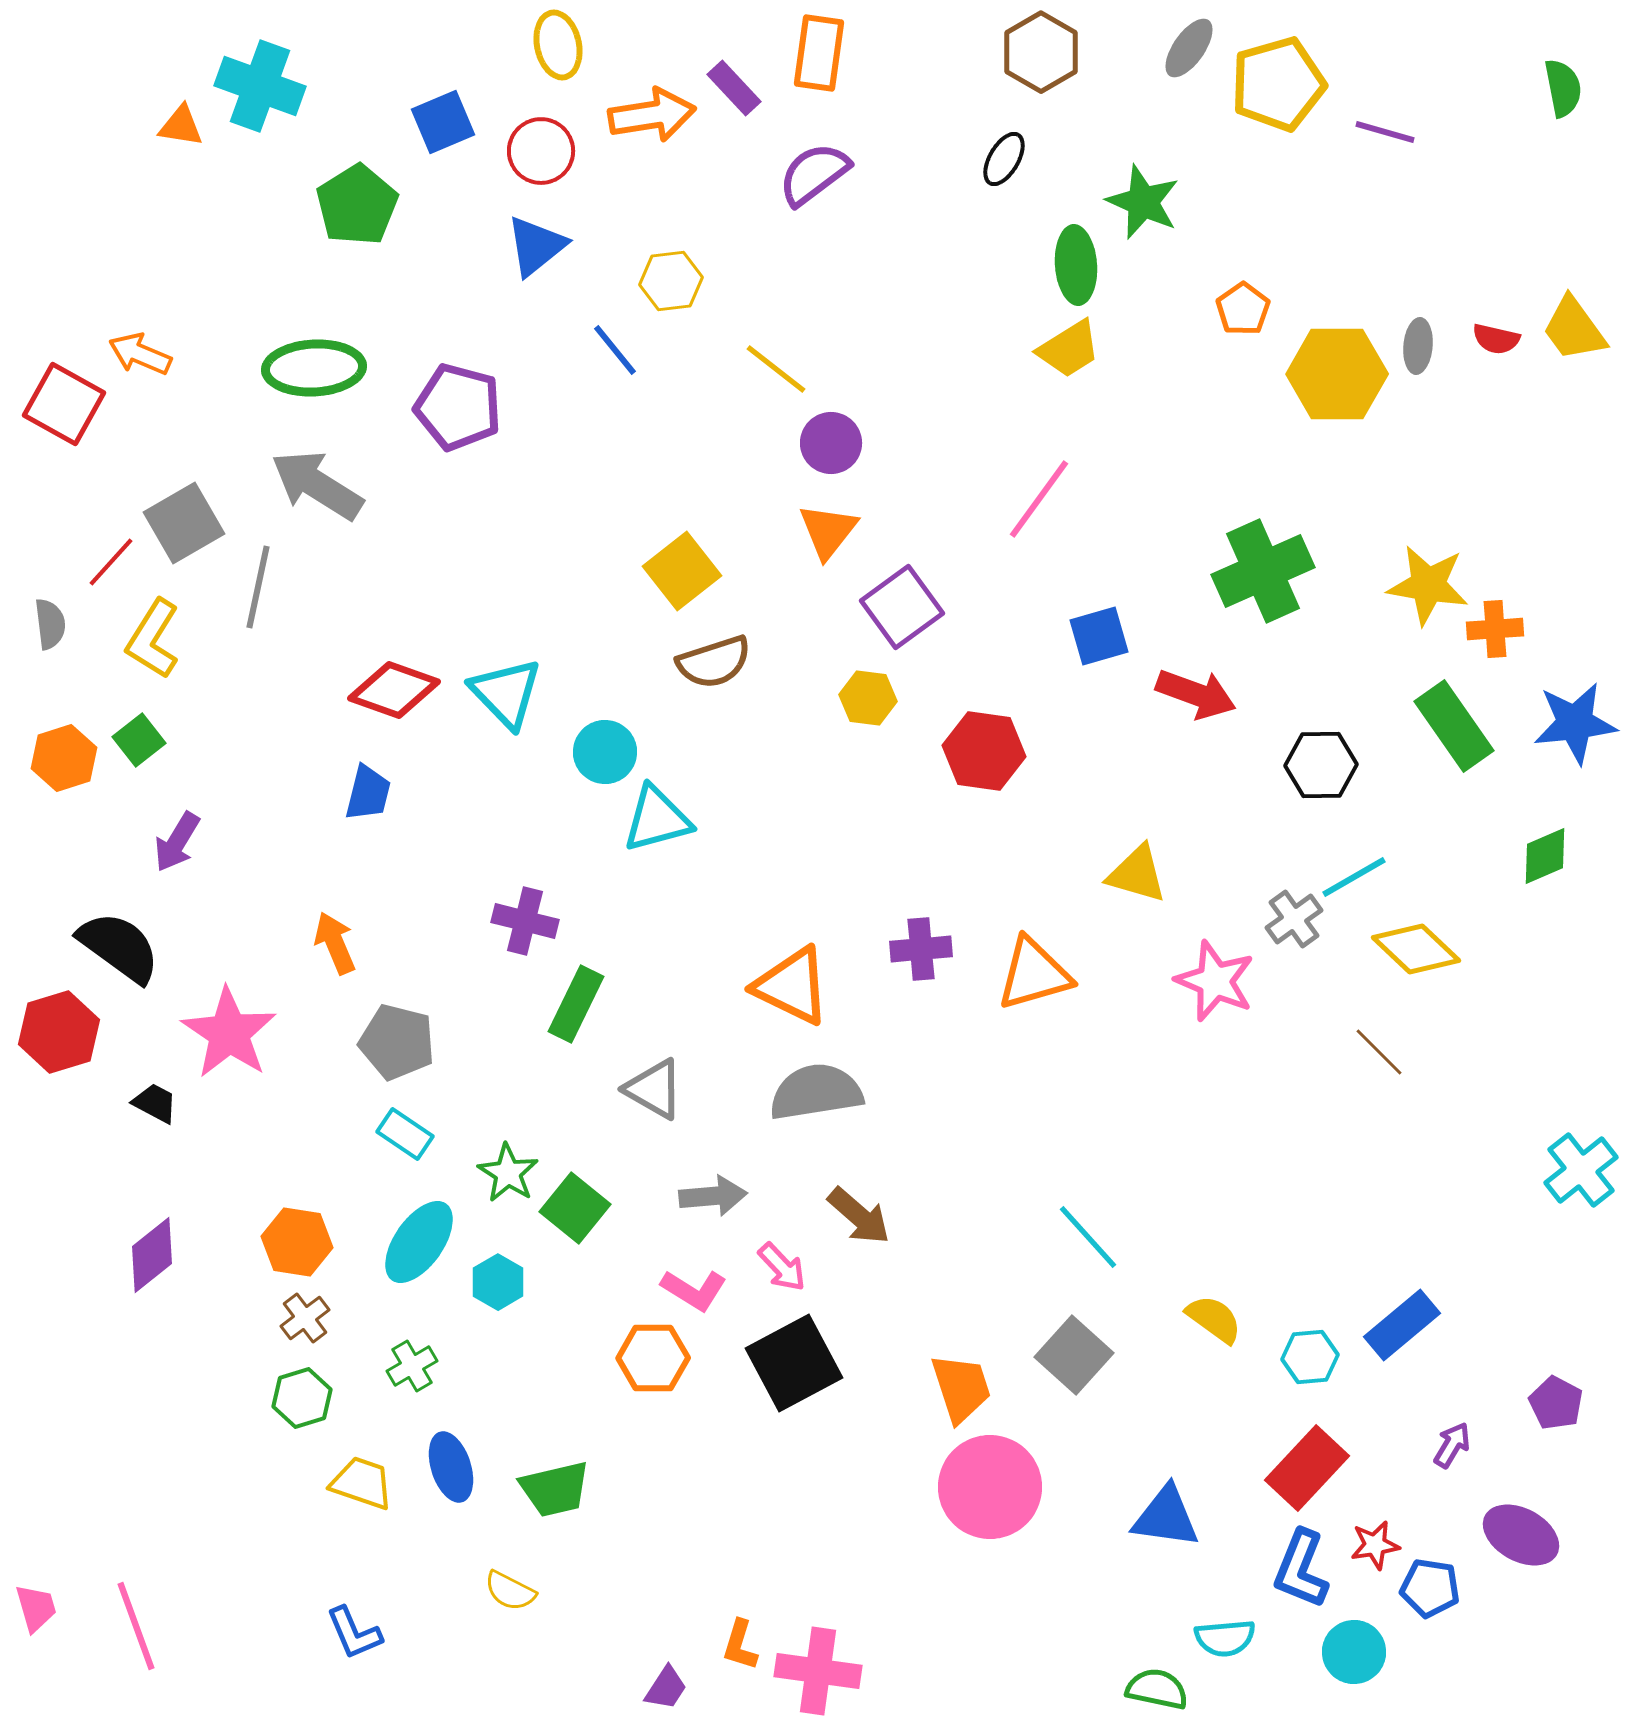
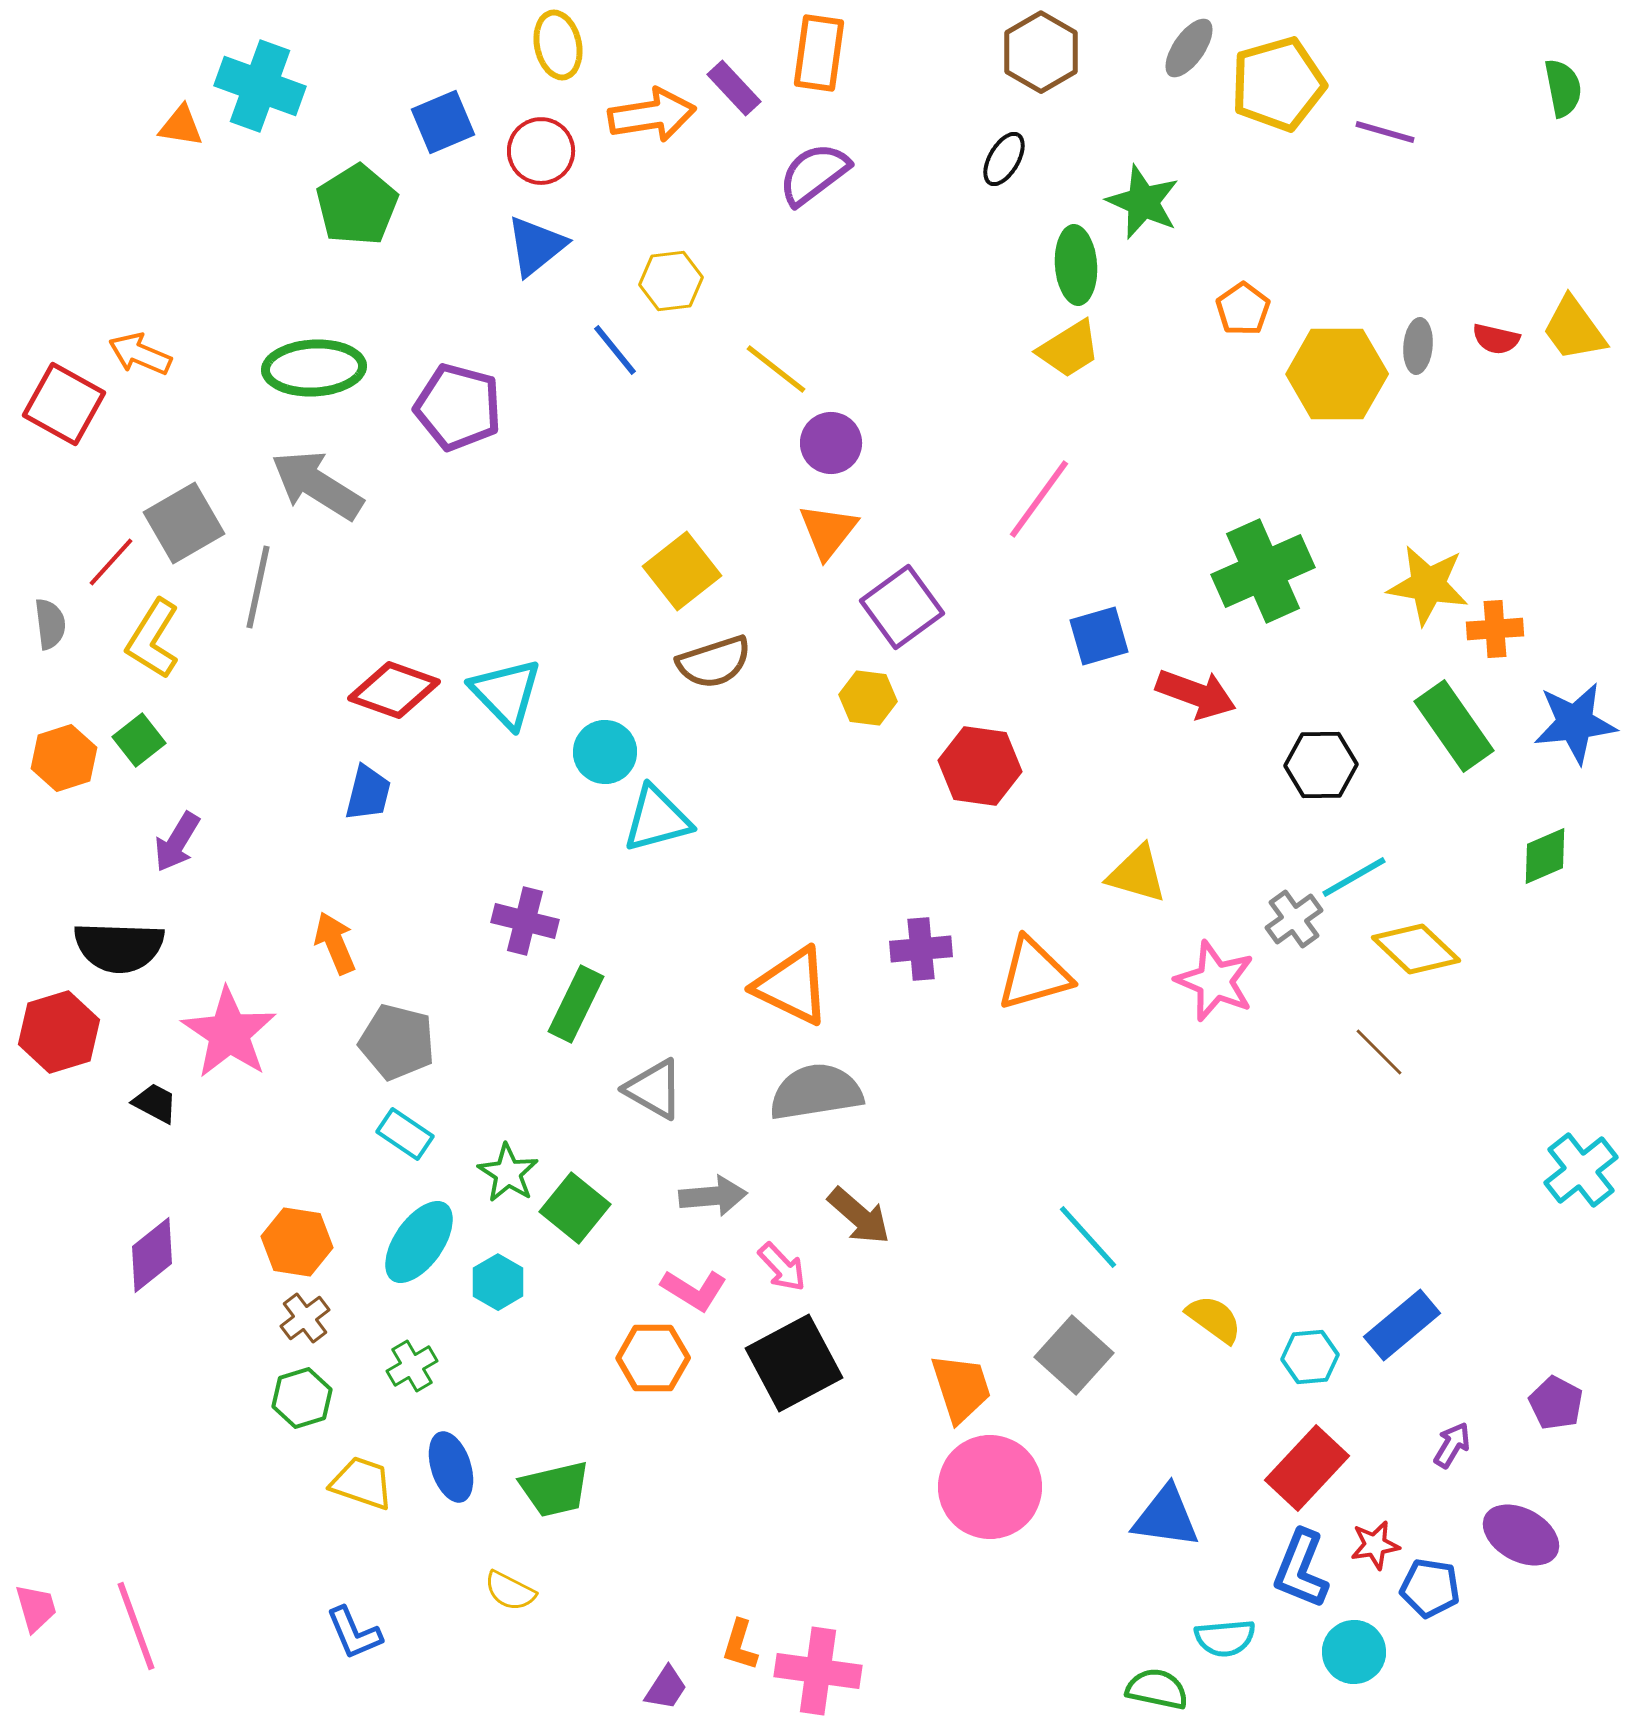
red hexagon at (984, 751): moved 4 px left, 15 px down
black semicircle at (119, 947): rotated 146 degrees clockwise
